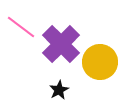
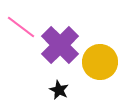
purple cross: moved 1 px left, 1 px down
black star: rotated 18 degrees counterclockwise
